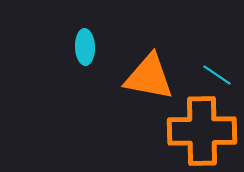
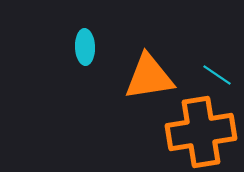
orange triangle: rotated 20 degrees counterclockwise
orange cross: moved 1 px left, 1 px down; rotated 8 degrees counterclockwise
